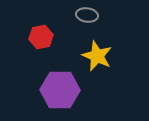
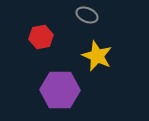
gray ellipse: rotated 15 degrees clockwise
